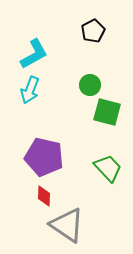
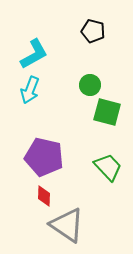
black pentagon: rotated 30 degrees counterclockwise
green trapezoid: moved 1 px up
